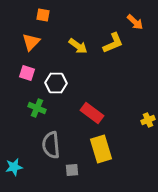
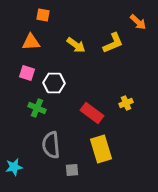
orange arrow: moved 3 px right
orange triangle: rotated 42 degrees clockwise
yellow arrow: moved 2 px left, 1 px up
white hexagon: moved 2 px left
yellow cross: moved 22 px left, 17 px up
